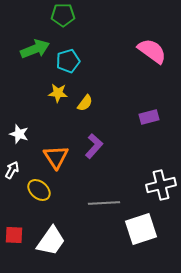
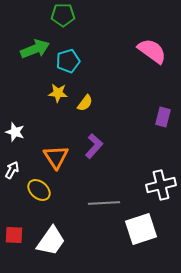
purple rectangle: moved 14 px right; rotated 60 degrees counterclockwise
white star: moved 4 px left, 2 px up
